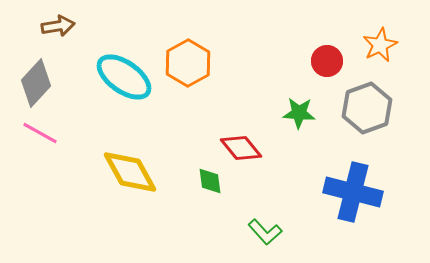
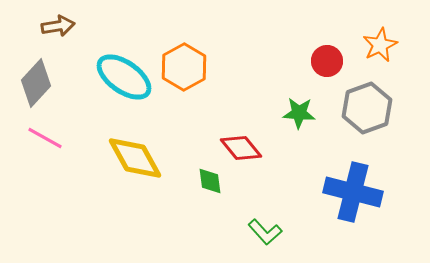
orange hexagon: moved 4 px left, 4 px down
pink line: moved 5 px right, 5 px down
yellow diamond: moved 5 px right, 14 px up
